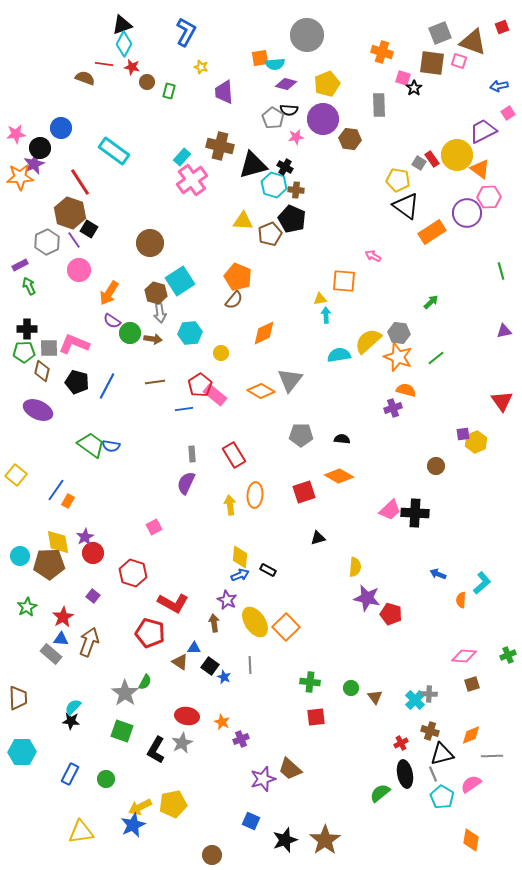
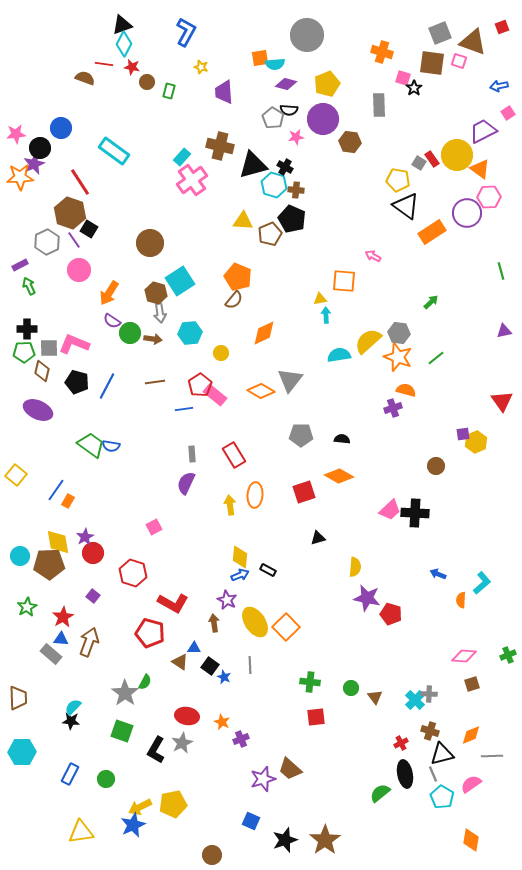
brown hexagon at (350, 139): moved 3 px down
